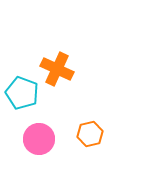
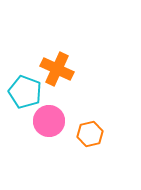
cyan pentagon: moved 3 px right, 1 px up
pink circle: moved 10 px right, 18 px up
